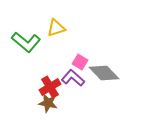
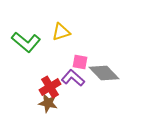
yellow triangle: moved 5 px right, 4 px down
pink square: rotated 21 degrees counterclockwise
